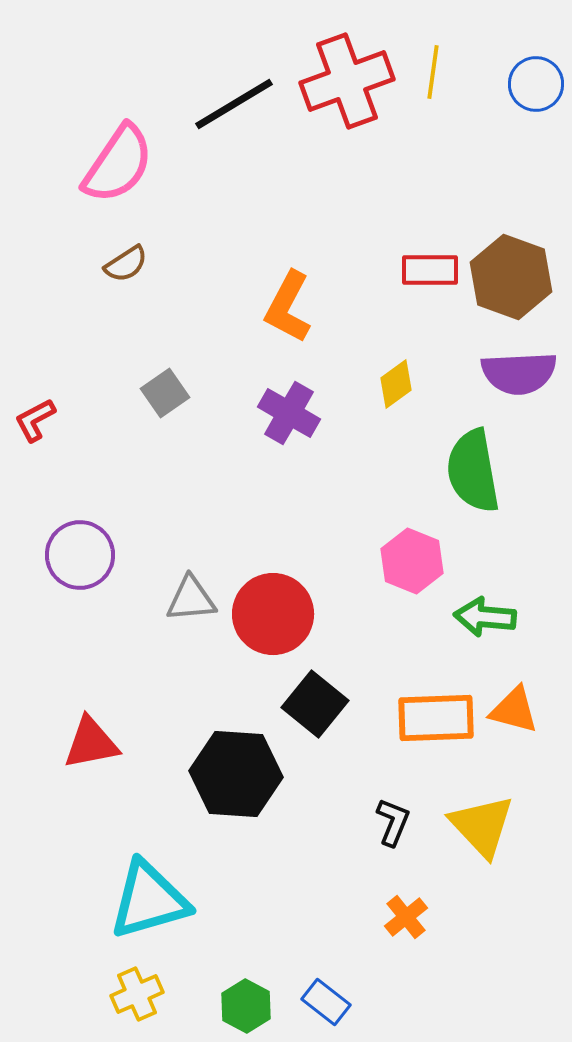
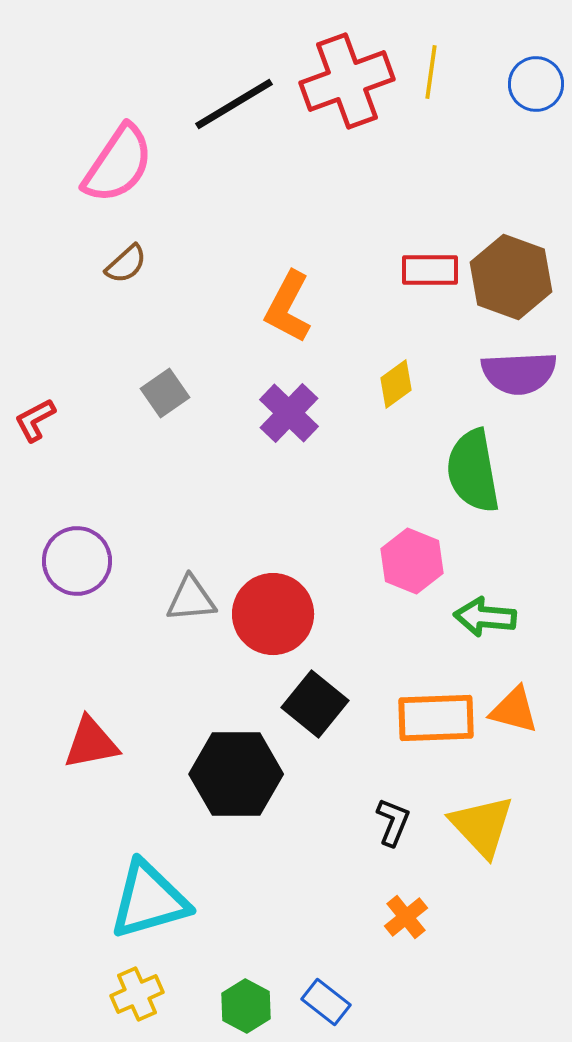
yellow line: moved 2 px left
brown semicircle: rotated 9 degrees counterclockwise
purple cross: rotated 14 degrees clockwise
purple circle: moved 3 px left, 6 px down
black hexagon: rotated 4 degrees counterclockwise
